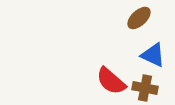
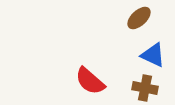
red semicircle: moved 21 px left
